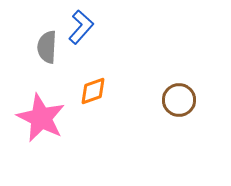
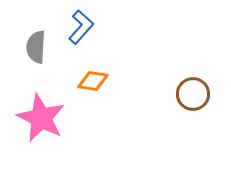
gray semicircle: moved 11 px left
orange diamond: moved 10 px up; rotated 28 degrees clockwise
brown circle: moved 14 px right, 6 px up
